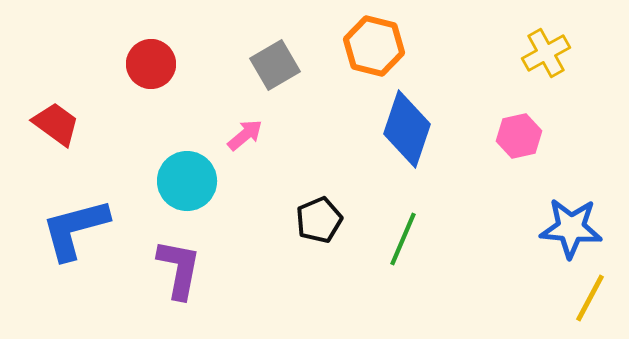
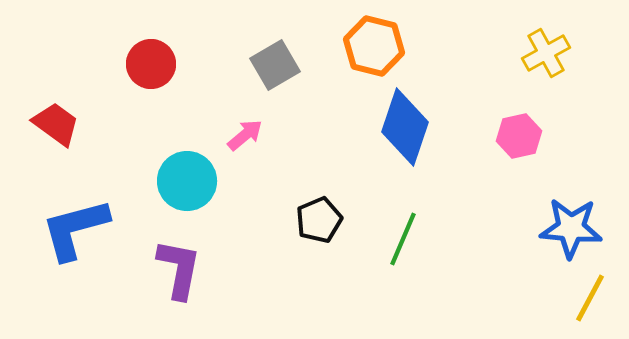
blue diamond: moved 2 px left, 2 px up
